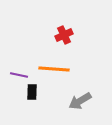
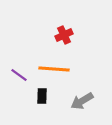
purple line: rotated 24 degrees clockwise
black rectangle: moved 10 px right, 4 px down
gray arrow: moved 2 px right
